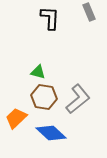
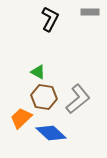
gray rectangle: moved 1 px right; rotated 66 degrees counterclockwise
black L-shape: moved 1 px down; rotated 25 degrees clockwise
green triangle: rotated 14 degrees clockwise
orange trapezoid: moved 5 px right
